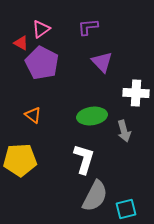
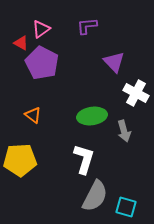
purple L-shape: moved 1 px left, 1 px up
purple triangle: moved 12 px right
white cross: rotated 25 degrees clockwise
cyan square: moved 2 px up; rotated 30 degrees clockwise
